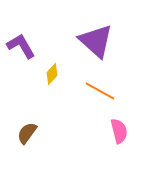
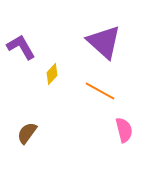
purple triangle: moved 8 px right, 1 px down
purple L-shape: moved 1 px down
pink semicircle: moved 5 px right, 1 px up
